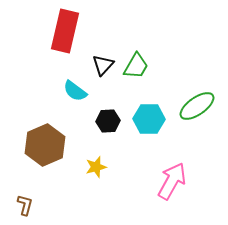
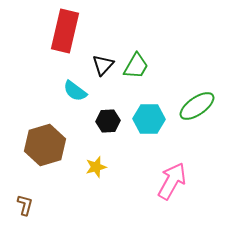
brown hexagon: rotated 6 degrees clockwise
